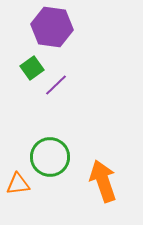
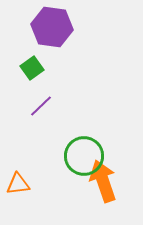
purple line: moved 15 px left, 21 px down
green circle: moved 34 px right, 1 px up
